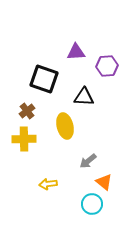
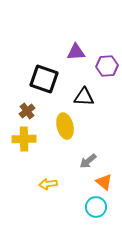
cyan circle: moved 4 px right, 3 px down
